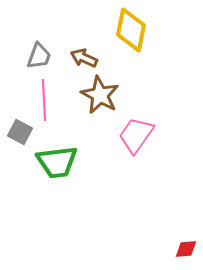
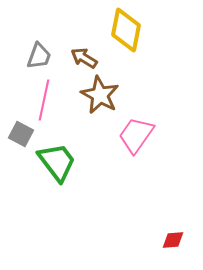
yellow diamond: moved 5 px left
brown arrow: rotated 8 degrees clockwise
pink line: rotated 15 degrees clockwise
gray square: moved 1 px right, 2 px down
green trapezoid: rotated 120 degrees counterclockwise
red diamond: moved 13 px left, 9 px up
